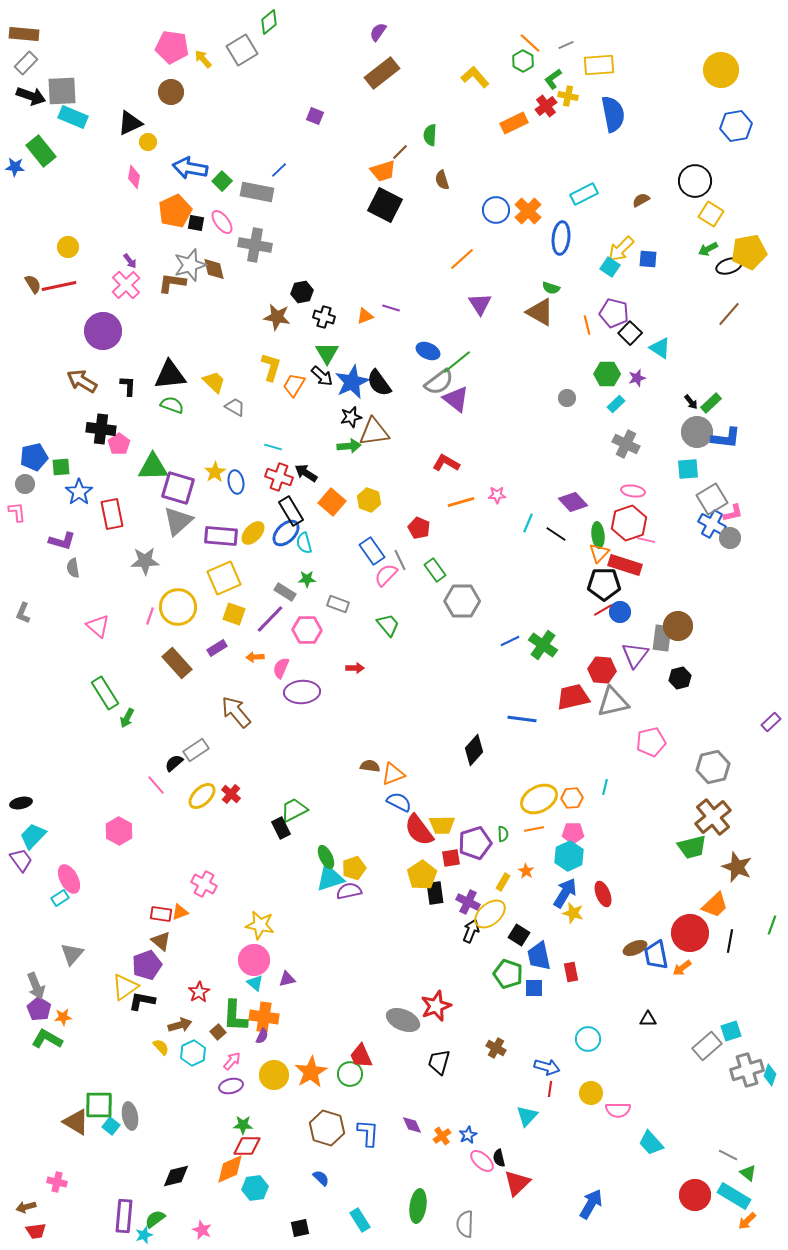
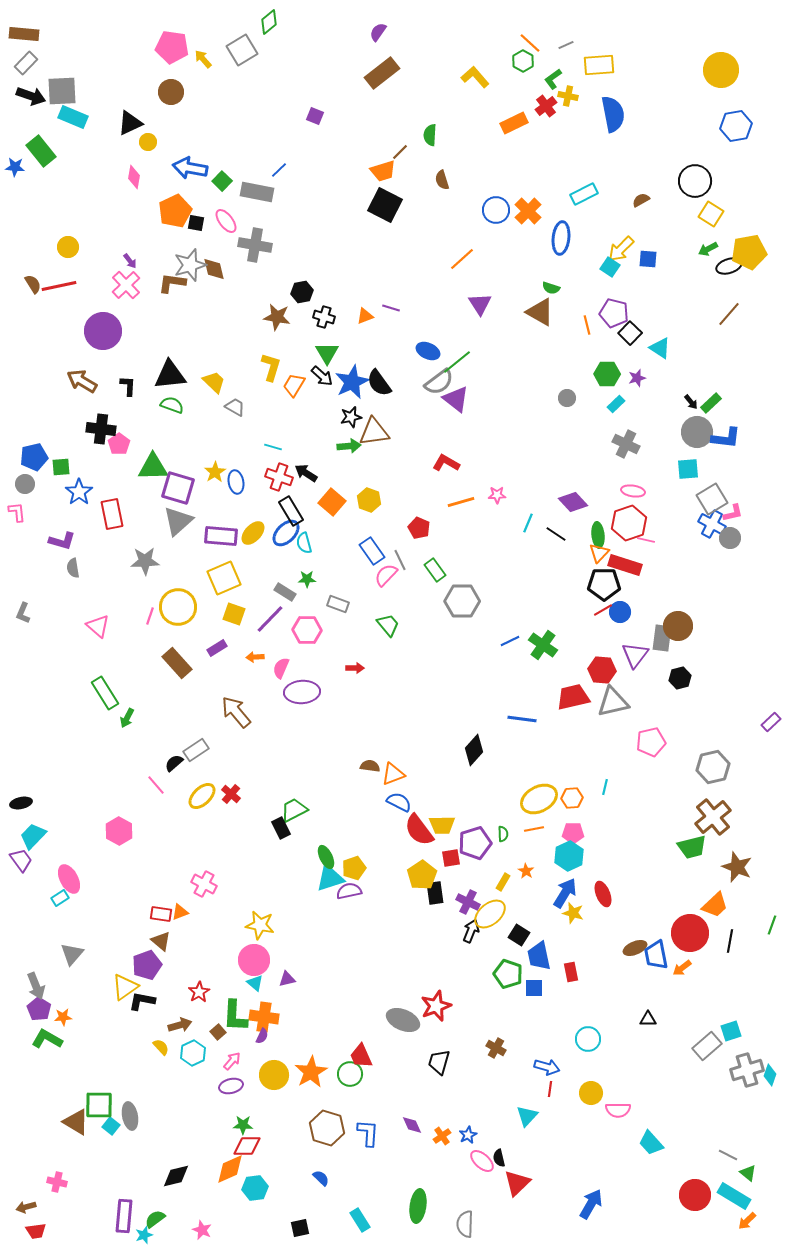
pink ellipse at (222, 222): moved 4 px right, 1 px up
